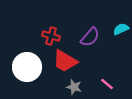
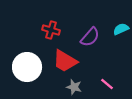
red cross: moved 6 px up
